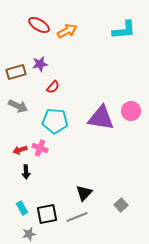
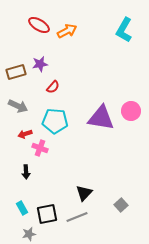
cyan L-shape: rotated 125 degrees clockwise
red arrow: moved 5 px right, 16 px up
